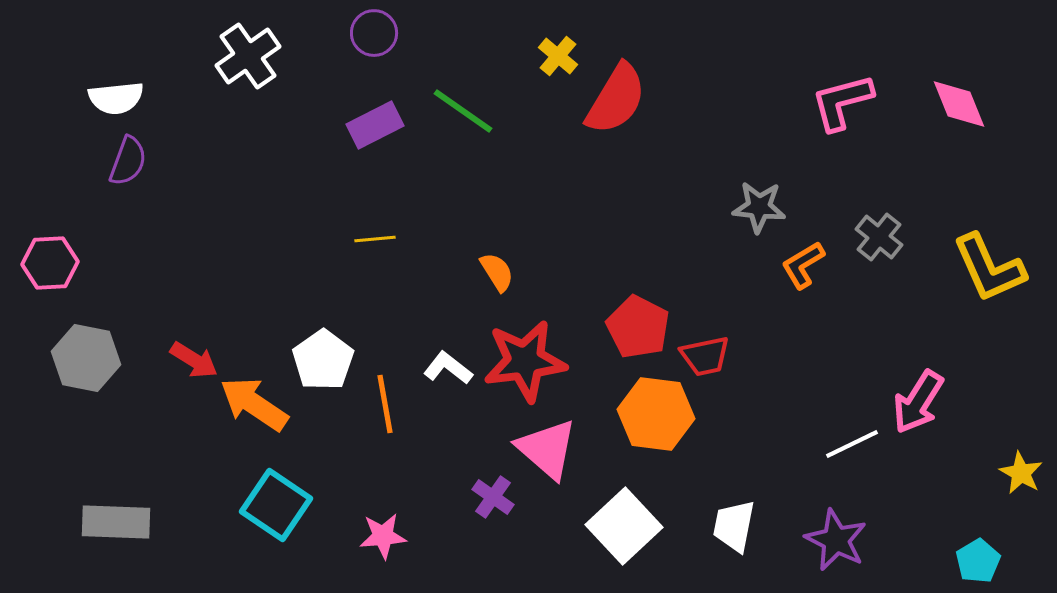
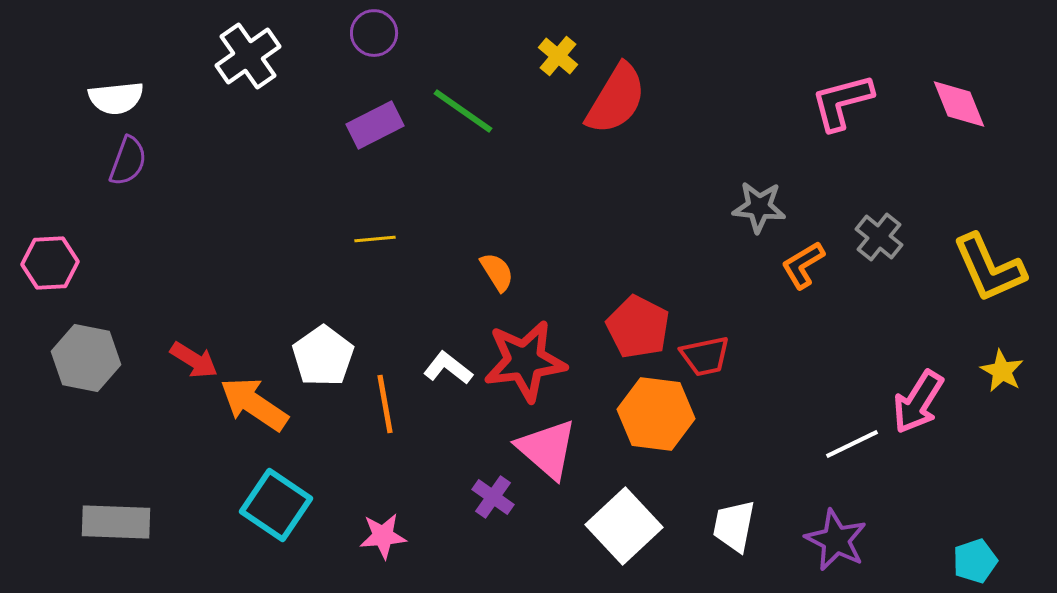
white pentagon: moved 4 px up
yellow star: moved 19 px left, 102 px up
cyan pentagon: moved 3 px left; rotated 12 degrees clockwise
